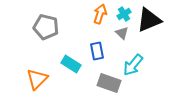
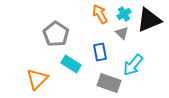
orange arrow: rotated 48 degrees counterclockwise
gray pentagon: moved 10 px right, 7 px down; rotated 20 degrees clockwise
blue rectangle: moved 3 px right, 1 px down
